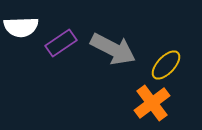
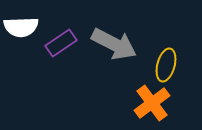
gray arrow: moved 1 px right, 5 px up
yellow ellipse: rotated 28 degrees counterclockwise
